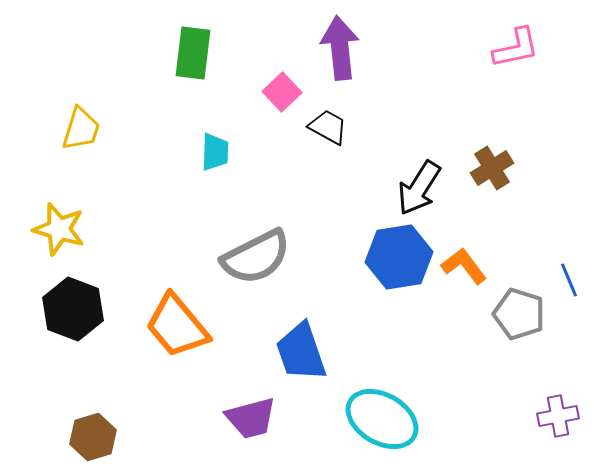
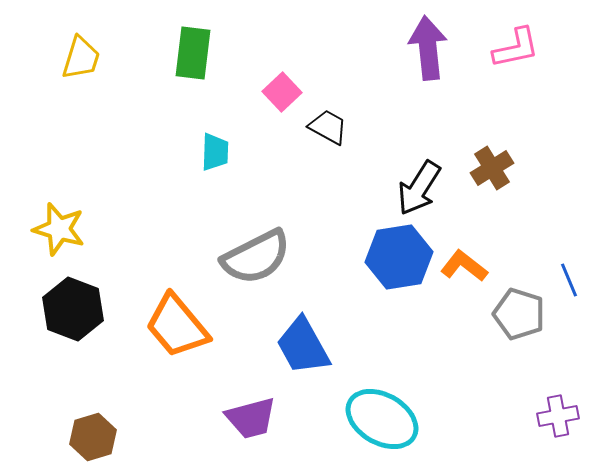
purple arrow: moved 88 px right
yellow trapezoid: moved 71 px up
orange L-shape: rotated 15 degrees counterclockwise
blue trapezoid: moved 2 px right, 6 px up; rotated 10 degrees counterclockwise
